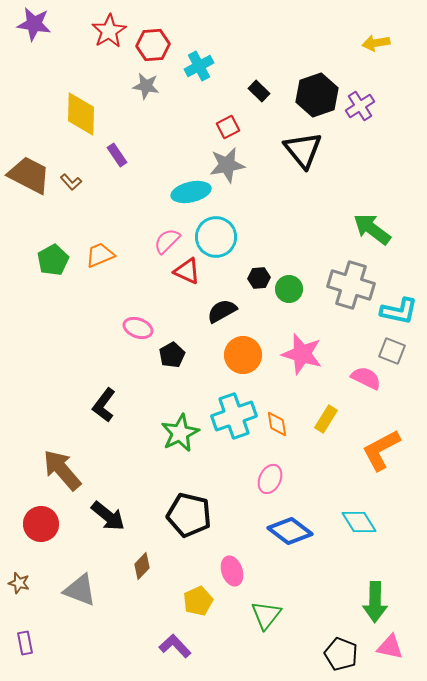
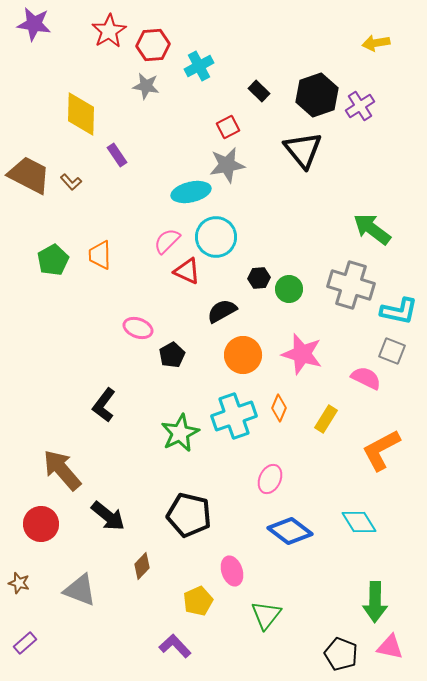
orange trapezoid at (100, 255): rotated 68 degrees counterclockwise
orange diamond at (277, 424): moved 2 px right, 16 px up; rotated 32 degrees clockwise
purple rectangle at (25, 643): rotated 60 degrees clockwise
